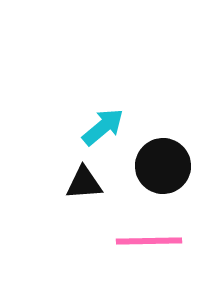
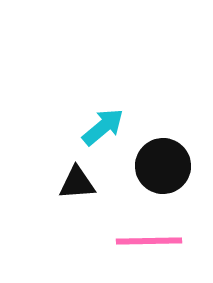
black triangle: moved 7 px left
